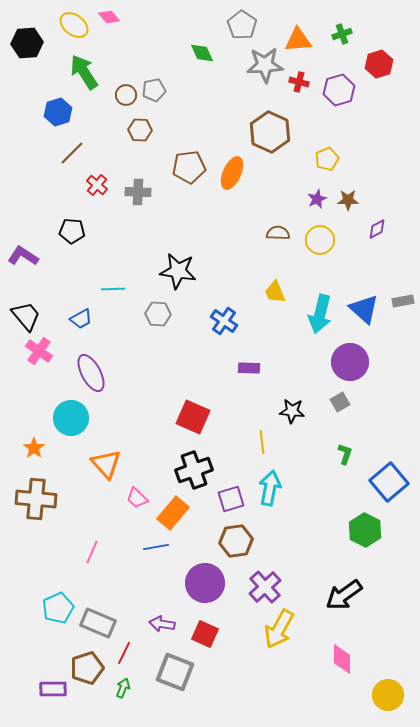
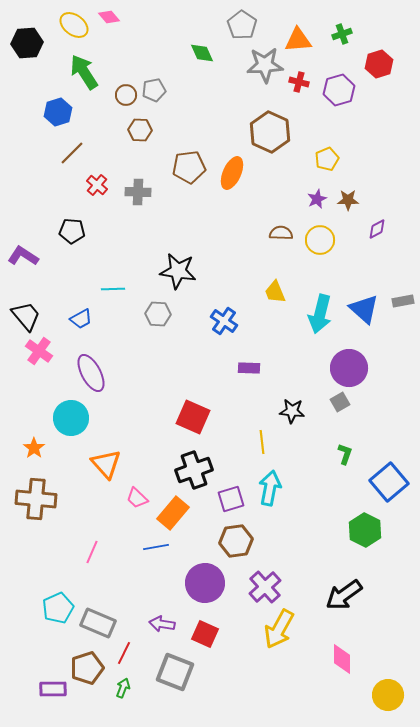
brown semicircle at (278, 233): moved 3 px right
purple circle at (350, 362): moved 1 px left, 6 px down
